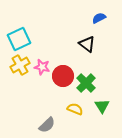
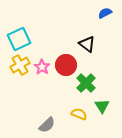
blue semicircle: moved 6 px right, 5 px up
pink star: rotated 21 degrees clockwise
red circle: moved 3 px right, 11 px up
yellow semicircle: moved 4 px right, 5 px down
